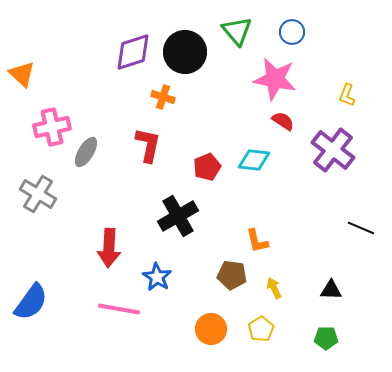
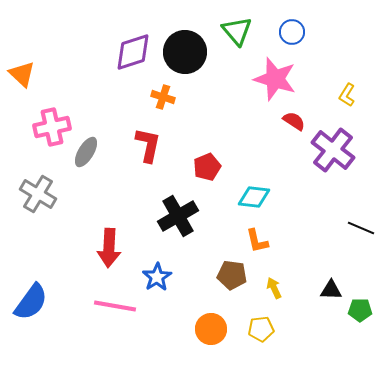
pink star: rotated 6 degrees clockwise
yellow L-shape: rotated 10 degrees clockwise
red semicircle: moved 11 px right
cyan diamond: moved 37 px down
blue star: rotated 8 degrees clockwise
pink line: moved 4 px left, 3 px up
yellow pentagon: rotated 25 degrees clockwise
green pentagon: moved 34 px right, 28 px up
